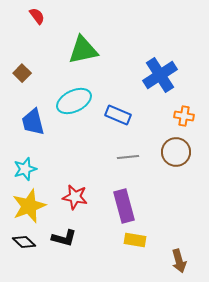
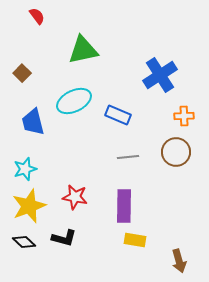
orange cross: rotated 12 degrees counterclockwise
purple rectangle: rotated 16 degrees clockwise
